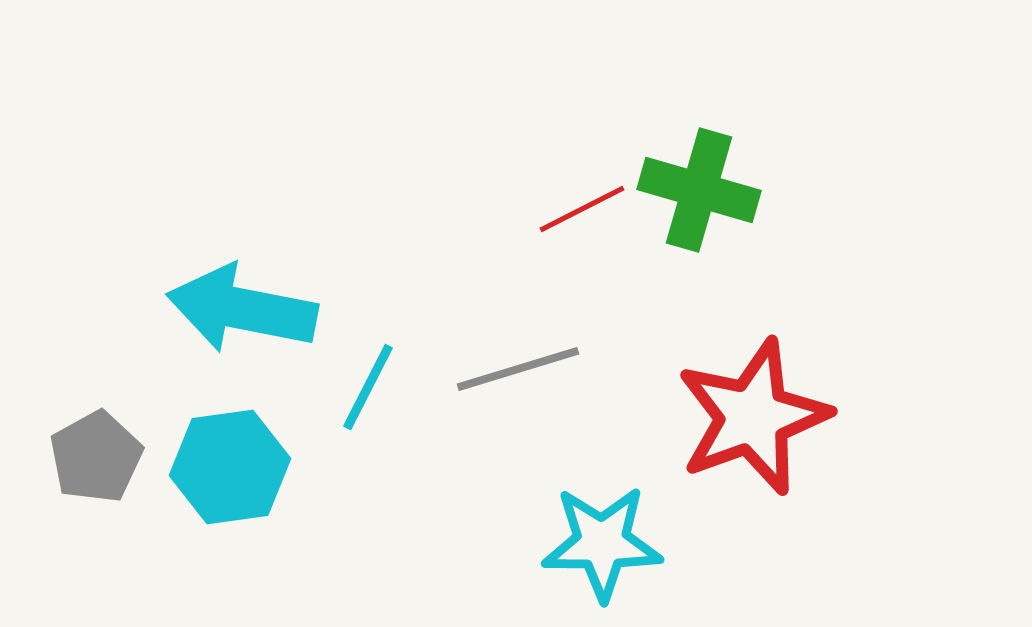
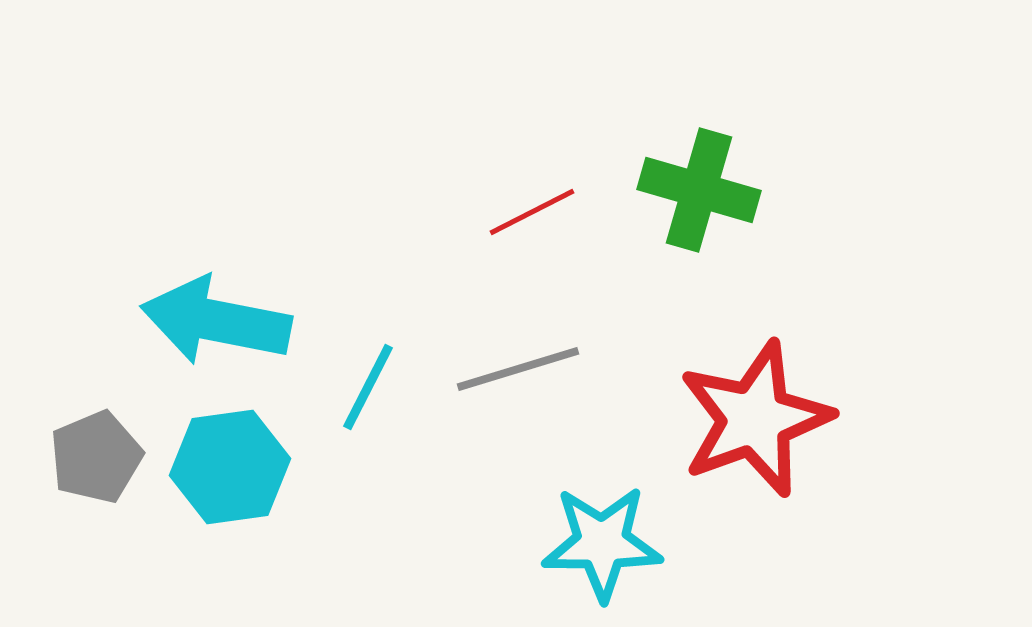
red line: moved 50 px left, 3 px down
cyan arrow: moved 26 px left, 12 px down
red star: moved 2 px right, 2 px down
gray pentagon: rotated 6 degrees clockwise
